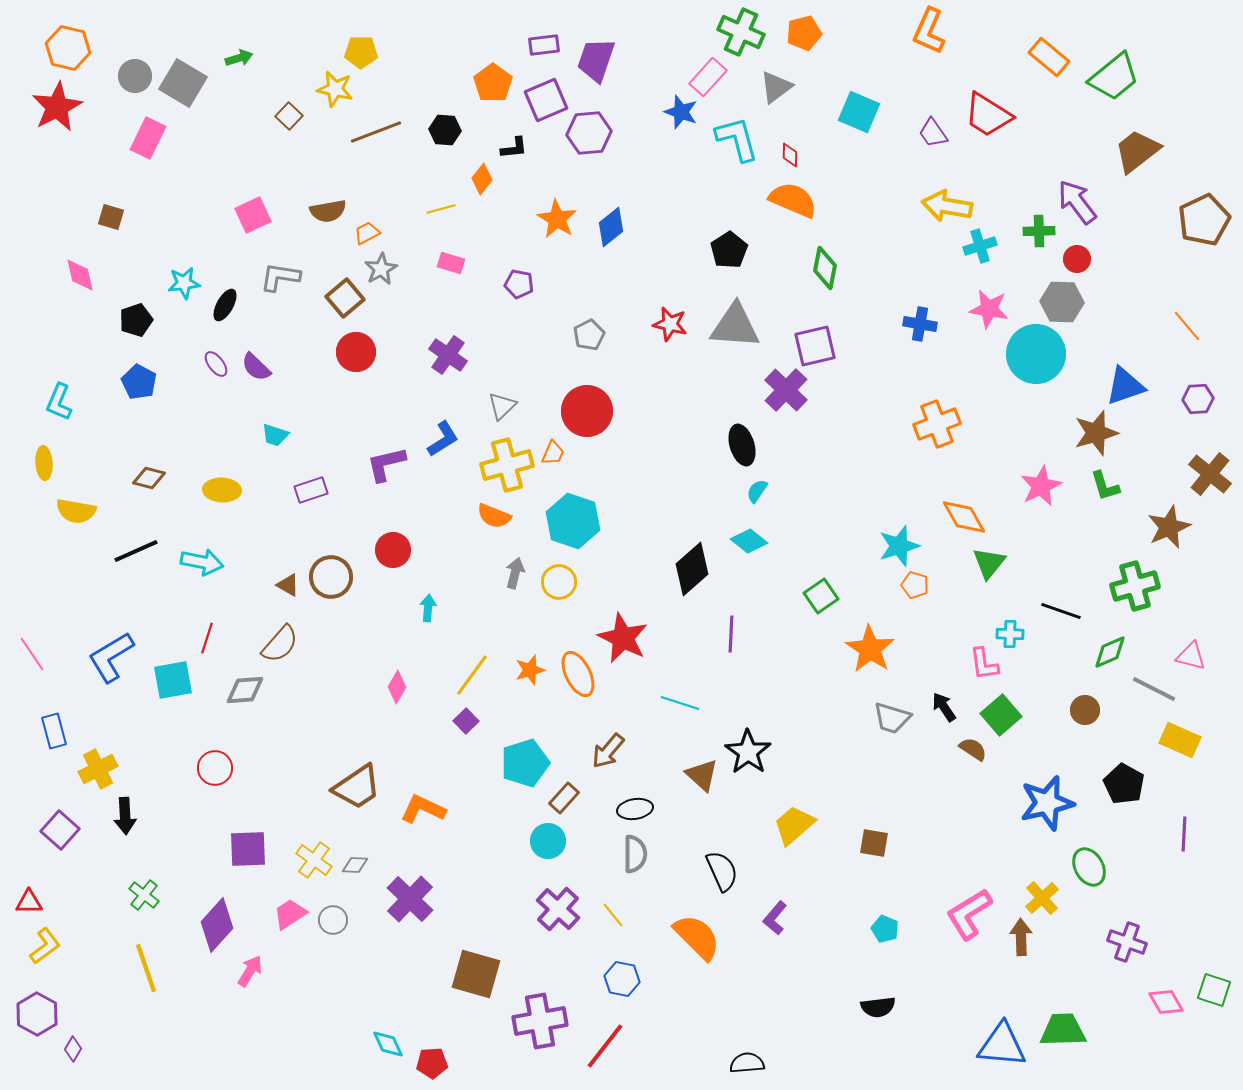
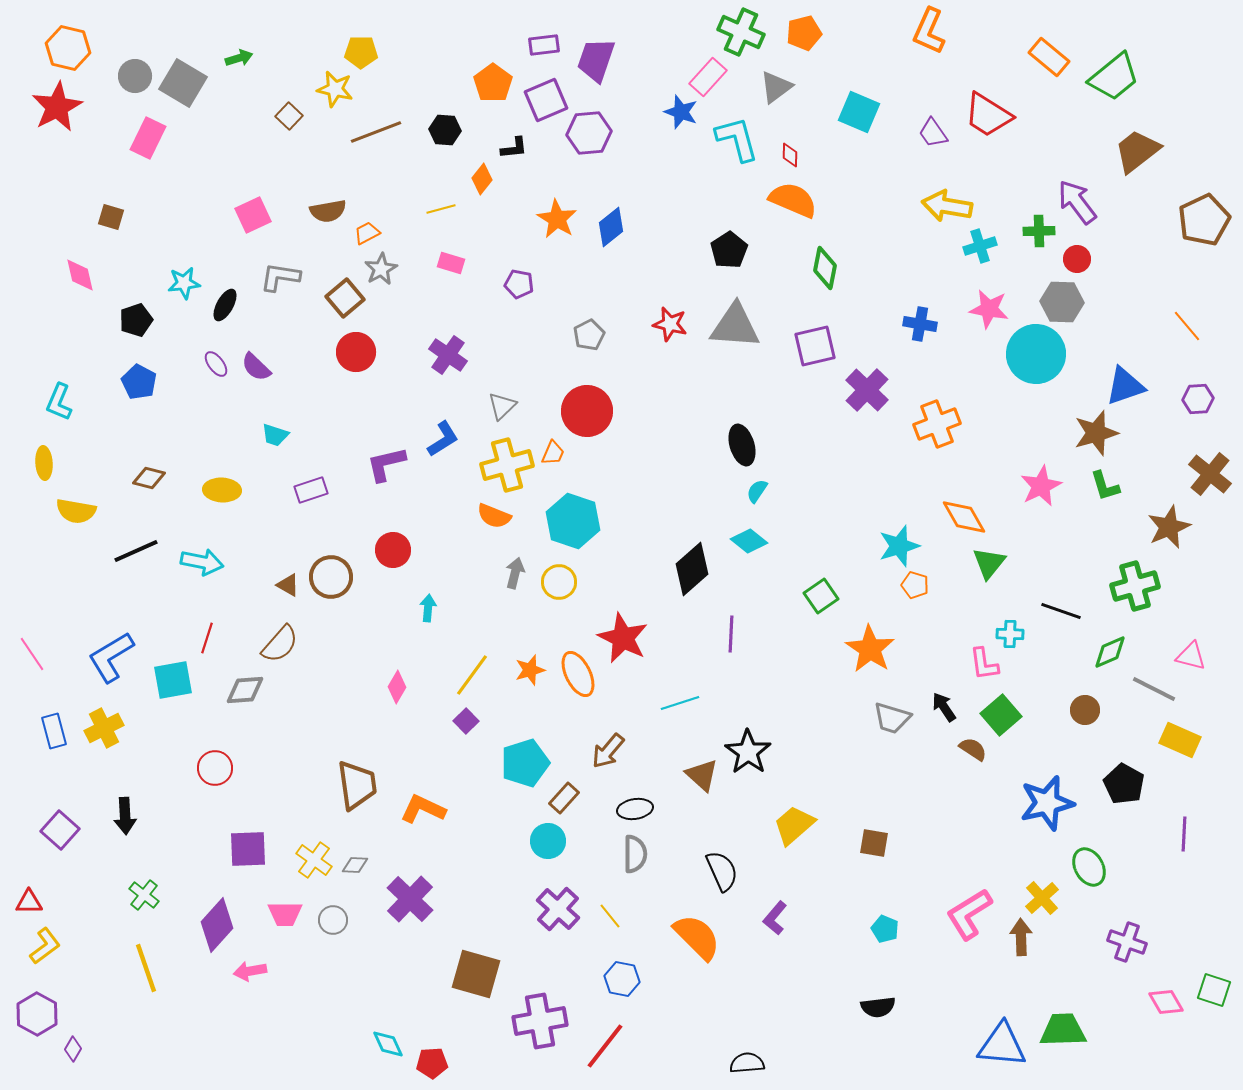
purple cross at (786, 390): moved 81 px right
cyan line at (680, 703): rotated 36 degrees counterclockwise
yellow cross at (98, 769): moved 6 px right, 41 px up
brown trapezoid at (357, 787): moved 2 px up; rotated 64 degrees counterclockwise
pink trapezoid at (290, 914): moved 5 px left; rotated 147 degrees counterclockwise
yellow line at (613, 915): moved 3 px left, 1 px down
pink arrow at (250, 971): rotated 132 degrees counterclockwise
